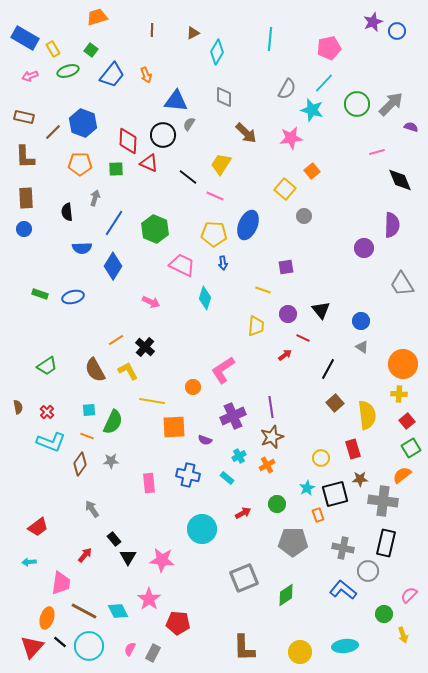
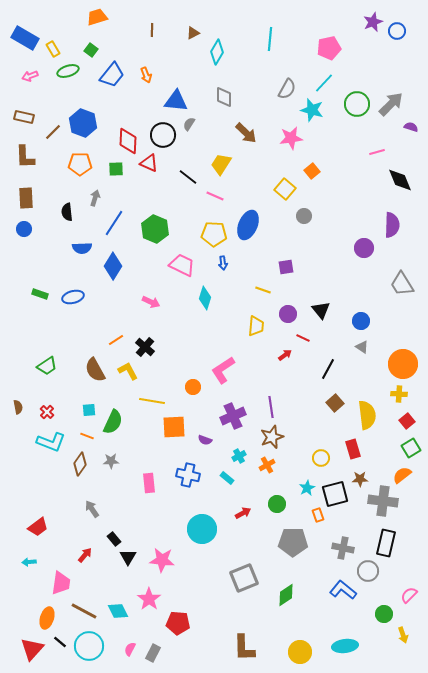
red triangle at (32, 647): moved 2 px down
